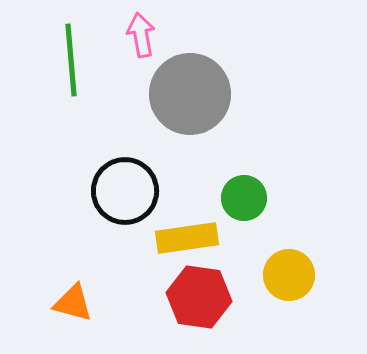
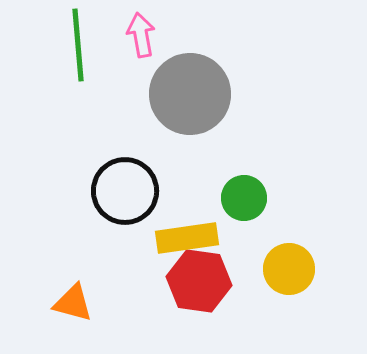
green line: moved 7 px right, 15 px up
yellow circle: moved 6 px up
red hexagon: moved 16 px up
